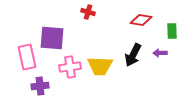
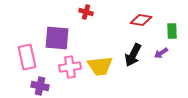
red cross: moved 2 px left
purple square: moved 5 px right
purple arrow: moved 1 px right; rotated 32 degrees counterclockwise
yellow trapezoid: rotated 8 degrees counterclockwise
purple cross: rotated 18 degrees clockwise
